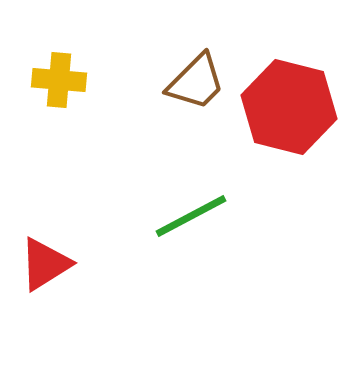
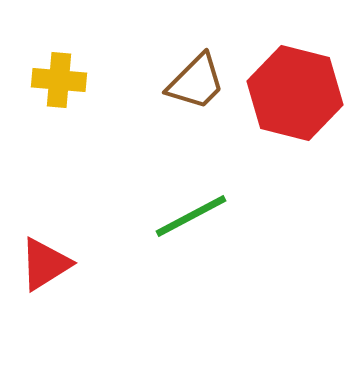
red hexagon: moved 6 px right, 14 px up
